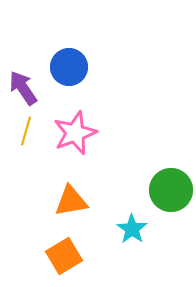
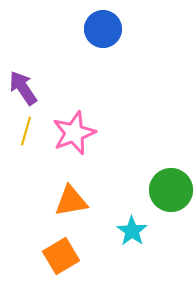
blue circle: moved 34 px right, 38 px up
pink star: moved 1 px left
cyan star: moved 2 px down
orange square: moved 3 px left
